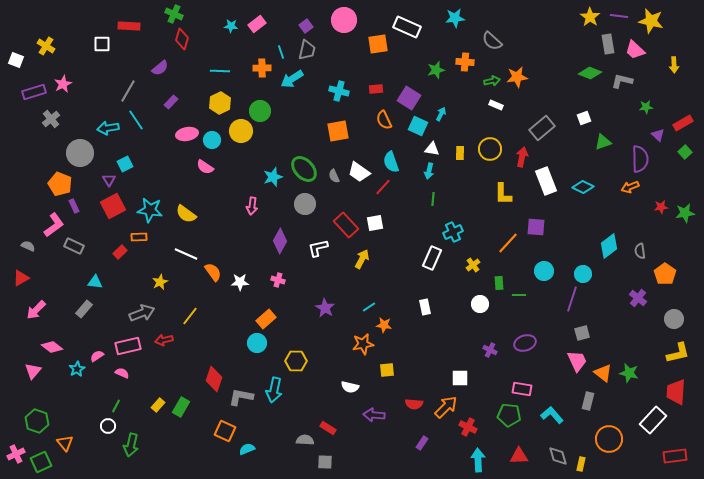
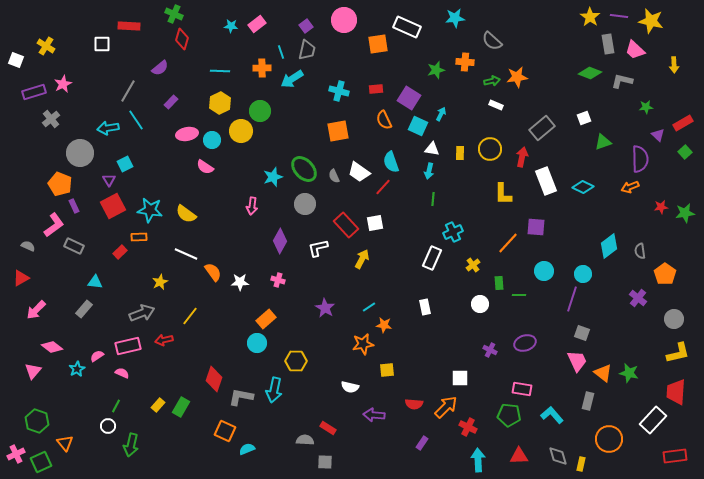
gray square at (582, 333): rotated 35 degrees clockwise
